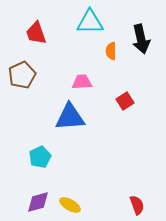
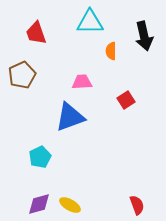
black arrow: moved 3 px right, 3 px up
red square: moved 1 px right, 1 px up
blue triangle: rotated 16 degrees counterclockwise
purple diamond: moved 1 px right, 2 px down
